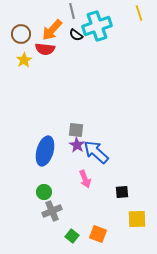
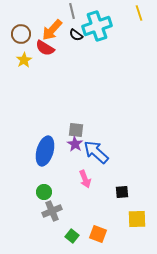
red semicircle: moved 1 px up; rotated 24 degrees clockwise
purple star: moved 2 px left, 1 px up
